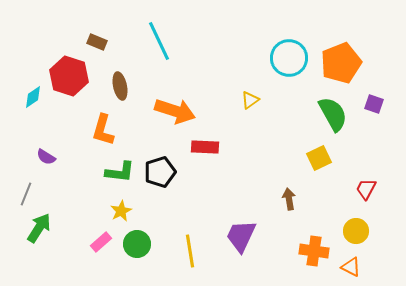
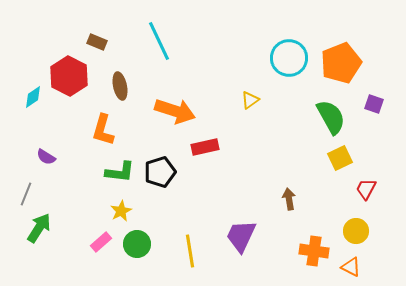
red hexagon: rotated 9 degrees clockwise
green semicircle: moved 2 px left, 3 px down
red rectangle: rotated 16 degrees counterclockwise
yellow square: moved 21 px right
